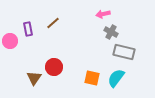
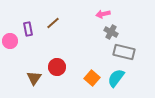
red circle: moved 3 px right
orange square: rotated 28 degrees clockwise
